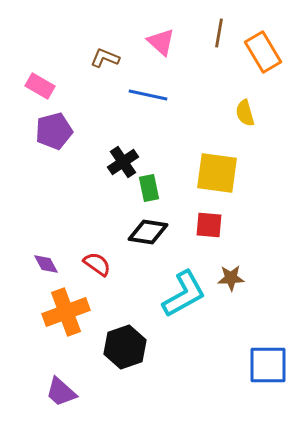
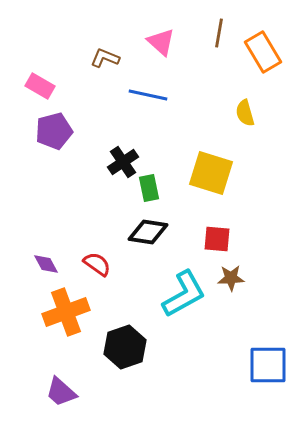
yellow square: moved 6 px left; rotated 9 degrees clockwise
red square: moved 8 px right, 14 px down
